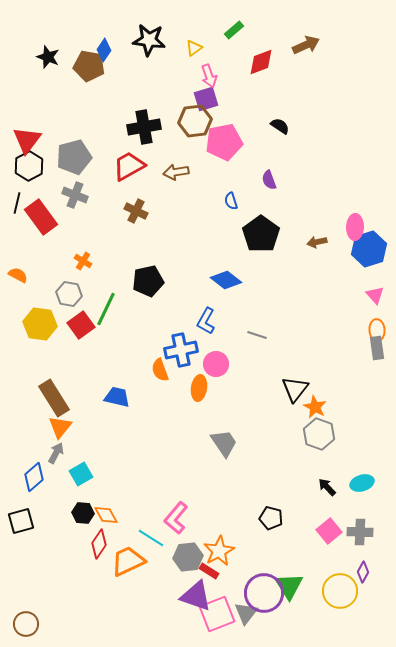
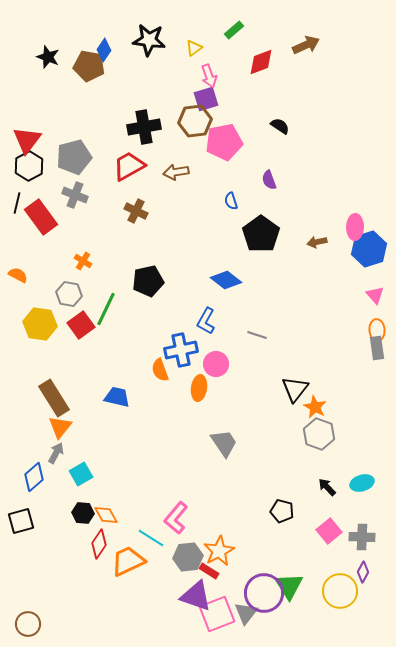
black pentagon at (271, 518): moved 11 px right, 7 px up
gray cross at (360, 532): moved 2 px right, 5 px down
brown circle at (26, 624): moved 2 px right
